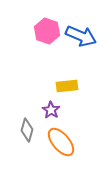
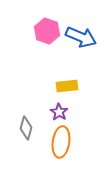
blue arrow: moved 1 px down
purple star: moved 8 px right, 2 px down
gray diamond: moved 1 px left, 2 px up
orange ellipse: rotated 48 degrees clockwise
